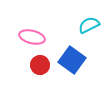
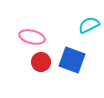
blue square: rotated 16 degrees counterclockwise
red circle: moved 1 px right, 3 px up
